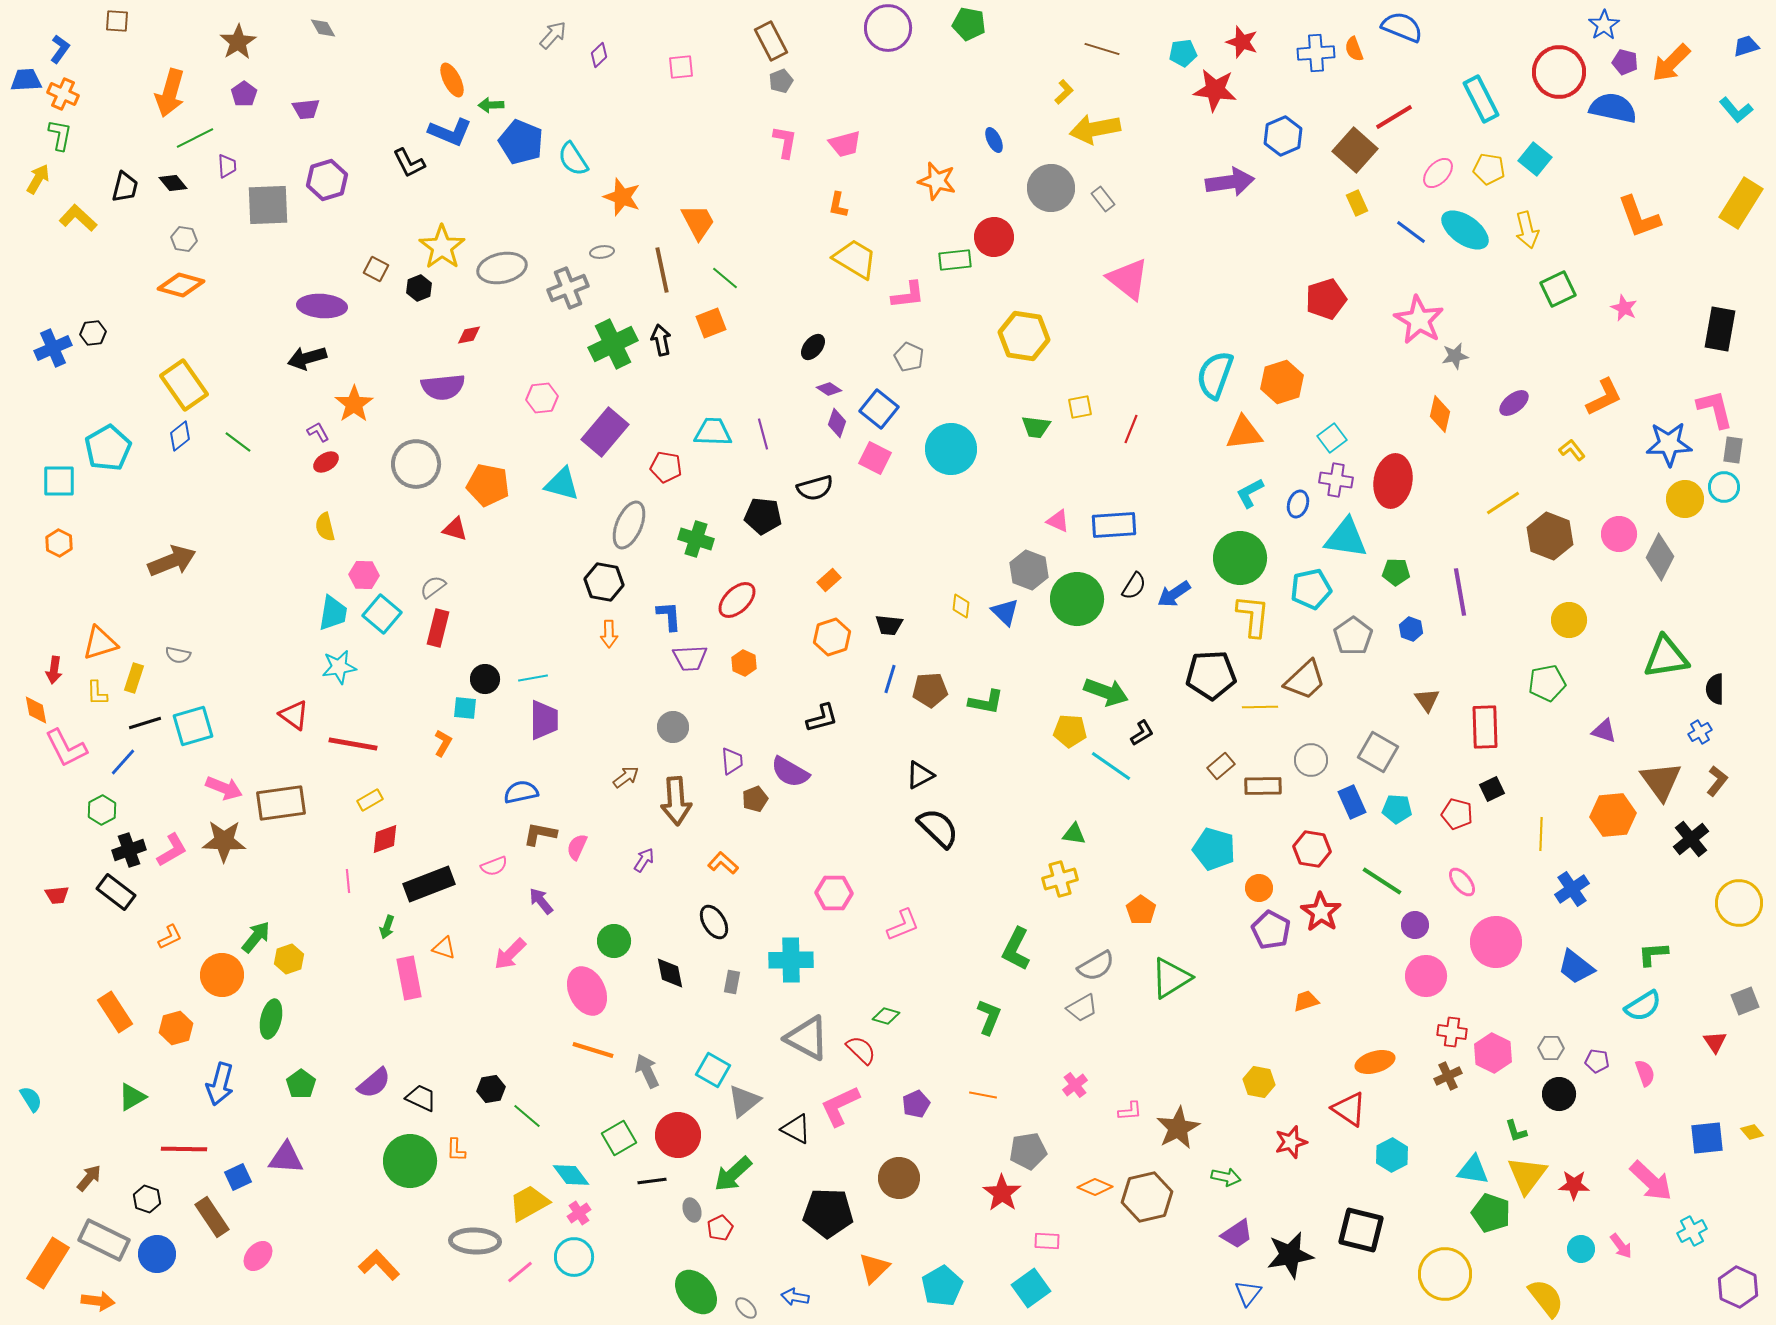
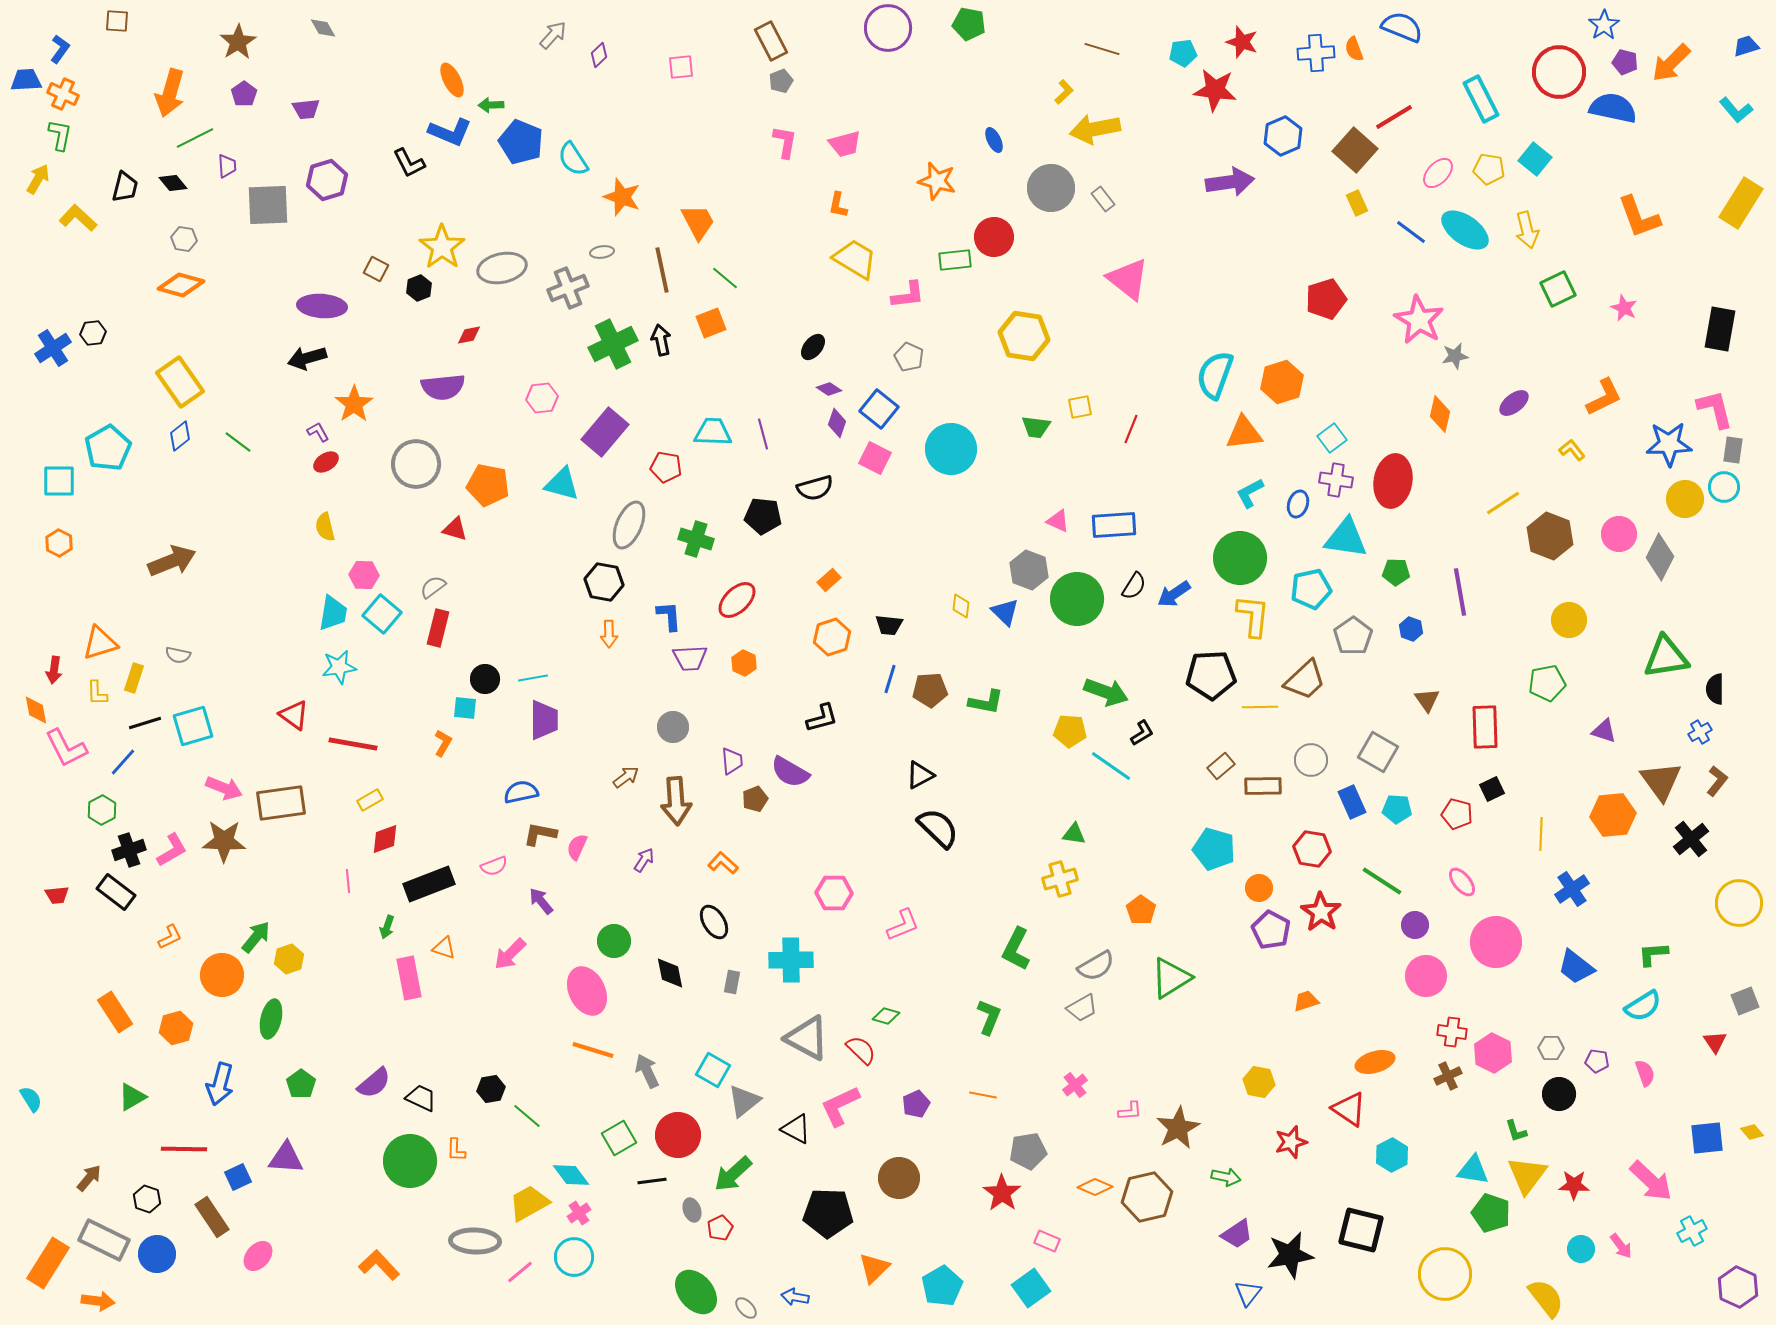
blue cross at (53, 348): rotated 9 degrees counterclockwise
yellow rectangle at (184, 385): moved 4 px left, 3 px up
pink rectangle at (1047, 1241): rotated 20 degrees clockwise
